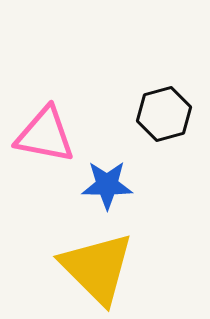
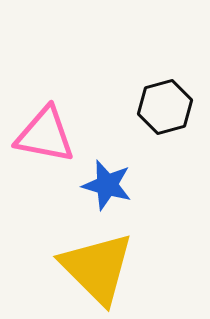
black hexagon: moved 1 px right, 7 px up
blue star: rotated 15 degrees clockwise
